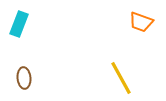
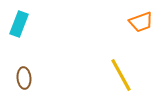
orange trapezoid: rotated 40 degrees counterclockwise
yellow line: moved 3 px up
